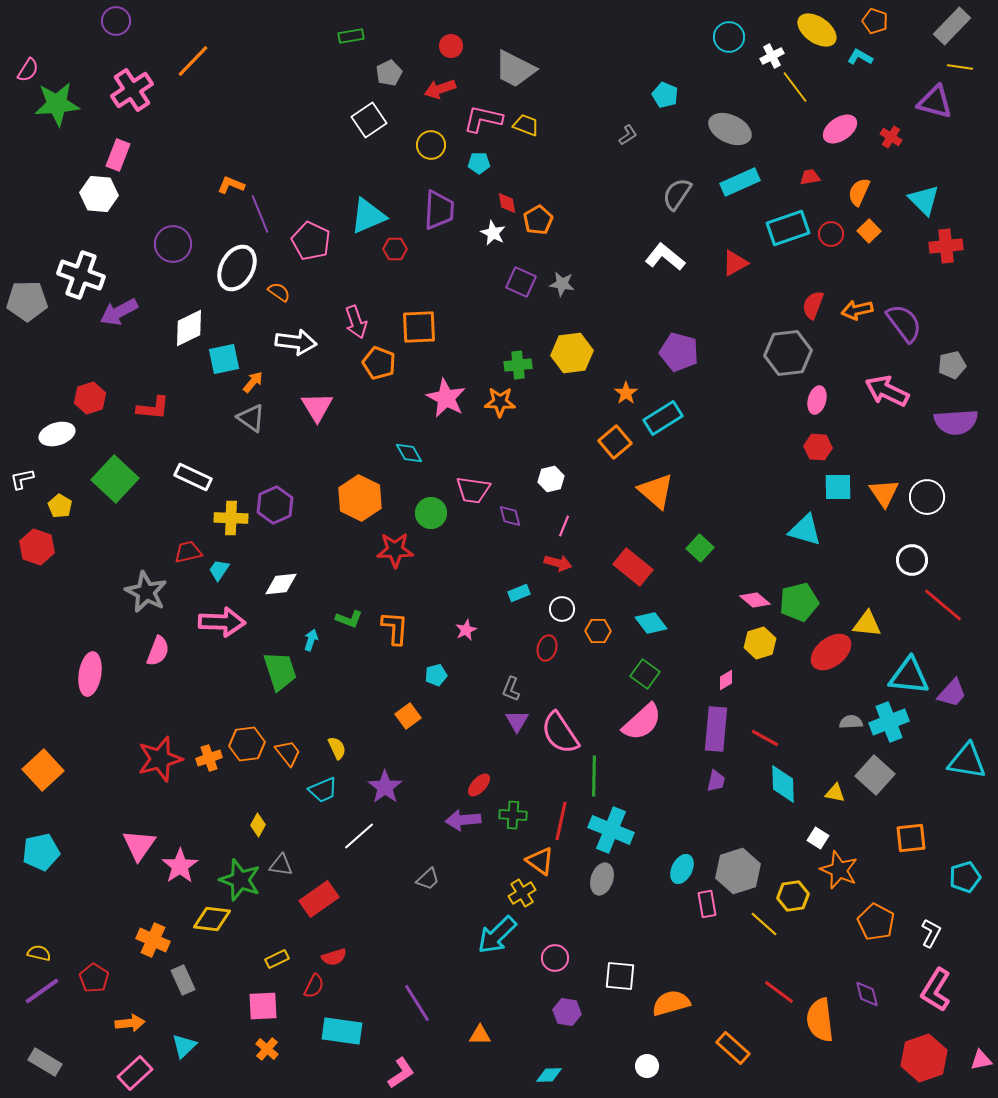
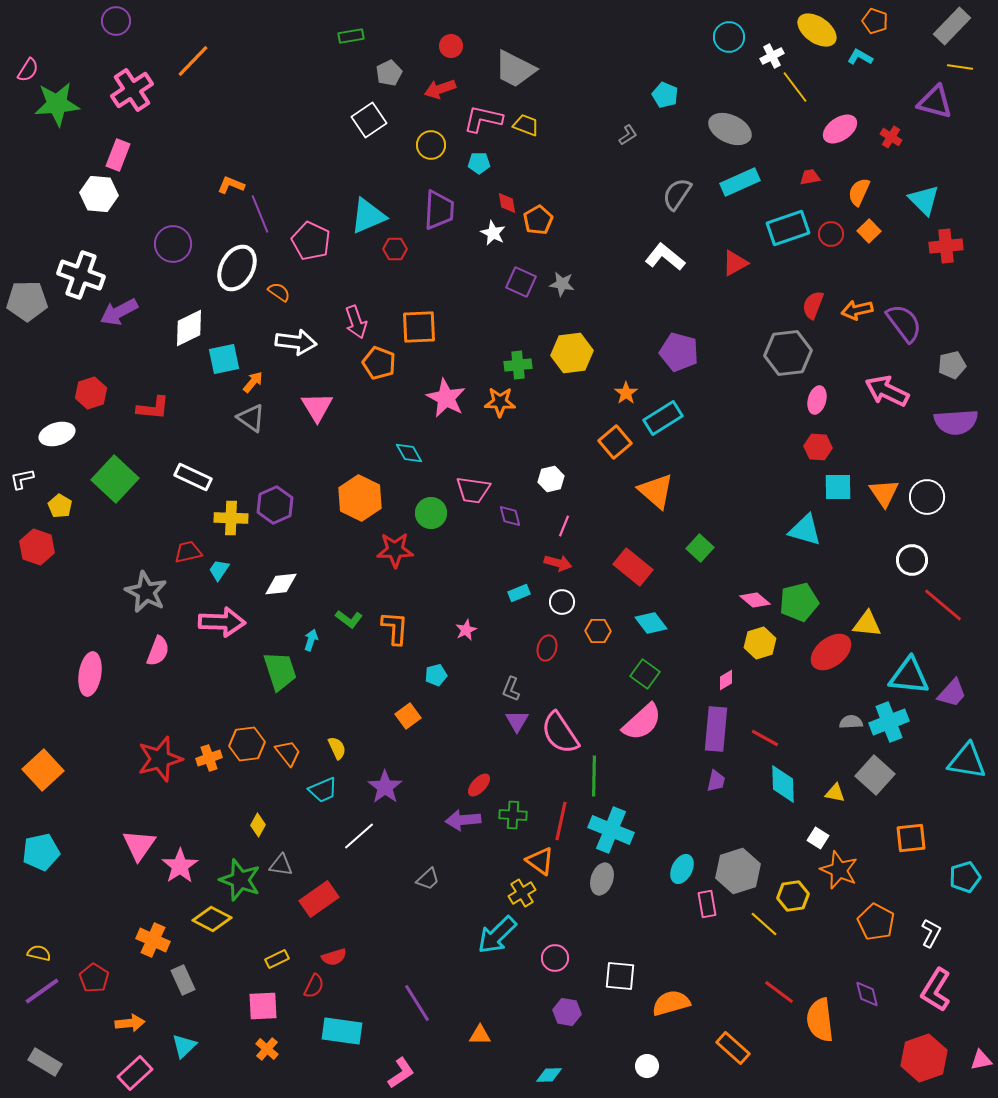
red hexagon at (90, 398): moved 1 px right, 5 px up
white circle at (562, 609): moved 7 px up
green L-shape at (349, 619): rotated 16 degrees clockwise
yellow diamond at (212, 919): rotated 21 degrees clockwise
